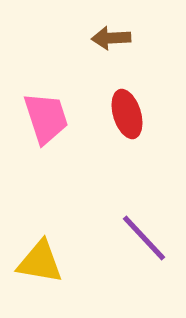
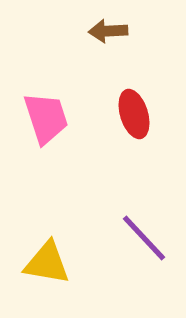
brown arrow: moved 3 px left, 7 px up
red ellipse: moved 7 px right
yellow triangle: moved 7 px right, 1 px down
